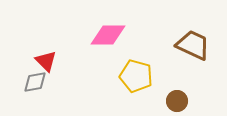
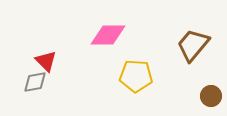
brown trapezoid: rotated 75 degrees counterclockwise
yellow pentagon: rotated 12 degrees counterclockwise
brown circle: moved 34 px right, 5 px up
